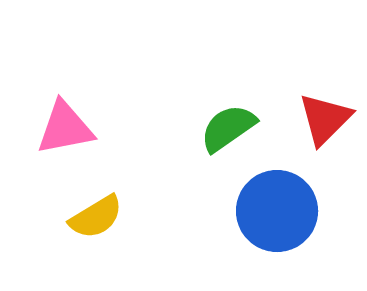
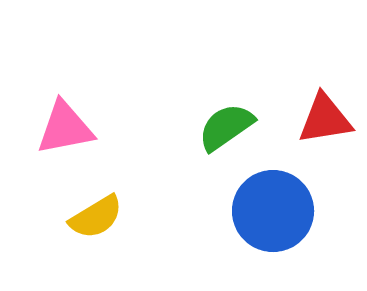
red triangle: rotated 36 degrees clockwise
green semicircle: moved 2 px left, 1 px up
blue circle: moved 4 px left
